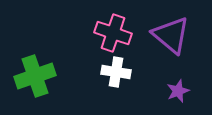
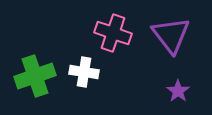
purple triangle: rotated 12 degrees clockwise
white cross: moved 32 px left
purple star: rotated 15 degrees counterclockwise
